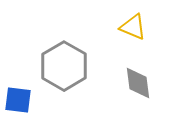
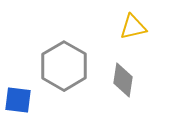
yellow triangle: rotated 36 degrees counterclockwise
gray diamond: moved 15 px left, 3 px up; rotated 16 degrees clockwise
